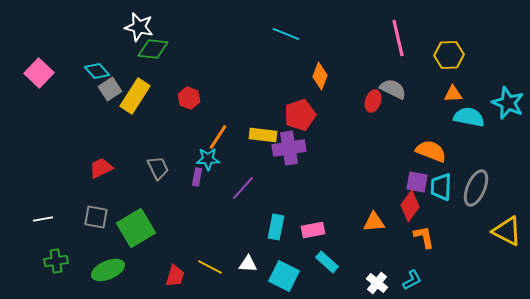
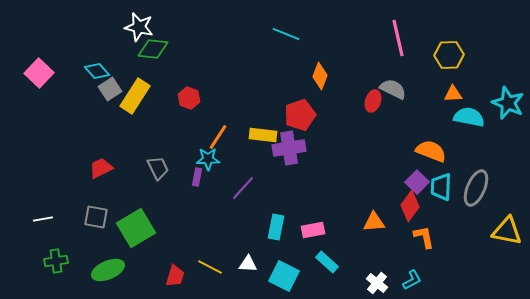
purple square at (417, 182): rotated 35 degrees clockwise
yellow triangle at (507, 231): rotated 16 degrees counterclockwise
